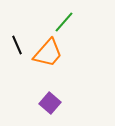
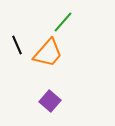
green line: moved 1 px left
purple square: moved 2 px up
